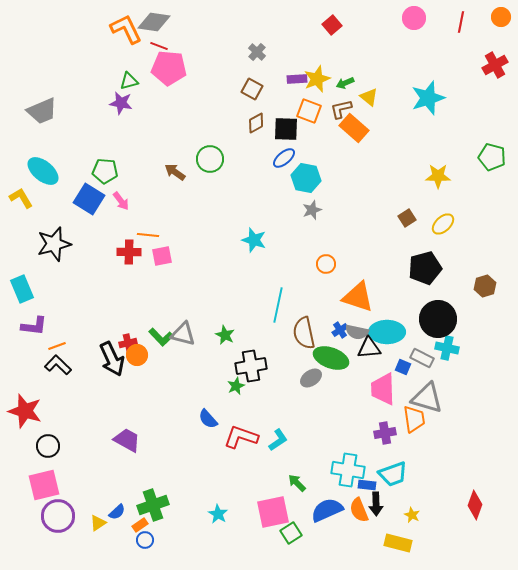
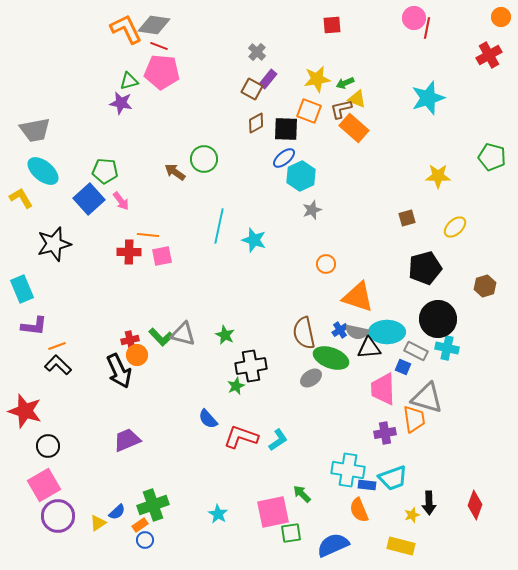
gray diamond at (154, 22): moved 3 px down
red line at (461, 22): moved 34 px left, 6 px down
red square at (332, 25): rotated 36 degrees clockwise
red cross at (495, 65): moved 6 px left, 10 px up
pink pentagon at (169, 68): moved 7 px left, 4 px down
purple rectangle at (297, 79): moved 29 px left; rotated 48 degrees counterclockwise
yellow star at (317, 79): rotated 12 degrees clockwise
yellow triangle at (369, 97): moved 12 px left, 2 px down; rotated 18 degrees counterclockwise
gray trapezoid at (42, 111): moved 7 px left, 19 px down; rotated 12 degrees clockwise
green circle at (210, 159): moved 6 px left
cyan hexagon at (306, 178): moved 5 px left, 2 px up; rotated 24 degrees clockwise
blue square at (89, 199): rotated 16 degrees clockwise
brown square at (407, 218): rotated 18 degrees clockwise
yellow ellipse at (443, 224): moved 12 px right, 3 px down
cyan line at (278, 305): moved 59 px left, 79 px up
red cross at (128, 343): moved 2 px right, 3 px up
gray rectangle at (422, 358): moved 6 px left, 7 px up
black arrow at (112, 359): moved 7 px right, 12 px down
purple trapezoid at (127, 440): rotated 52 degrees counterclockwise
cyan trapezoid at (393, 474): moved 4 px down
green arrow at (297, 483): moved 5 px right, 11 px down
pink square at (44, 485): rotated 16 degrees counterclockwise
black arrow at (376, 504): moved 53 px right, 1 px up
blue semicircle at (327, 510): moved 6 px right, 35 px down
yellow star at (412, 515): rotated 28 degrees clockwise
green square at (291, 533): rotated 25 degrees clockwise
yellow rectangle at (398, 543): moved 3 px right, 3 px down
